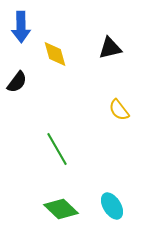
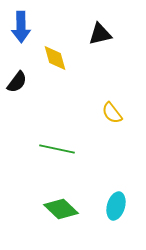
black triangle: moved 10 px left, 14 px up
yellow diamond: moved 4 px down
yellow semicircle: moved 7 px left, 3 px down
green line: rotated 48 degrees counterclockwise
cyan ellipse: moved 4 px right; rotated 48 degrees clockwise
